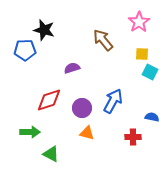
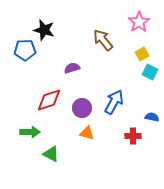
yellow square: rotated 32 degrees counterclockwise
blue arrow: moved 1 px right, 1 px down
red cross: moved 1 px up
